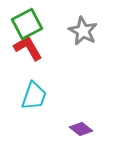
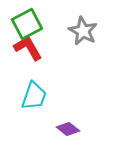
purple diamond: moved 13 px left
